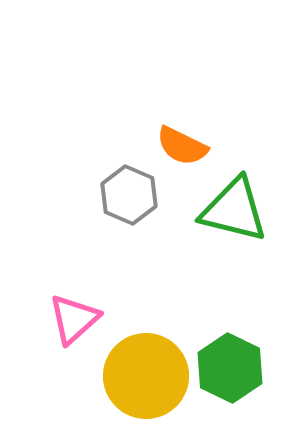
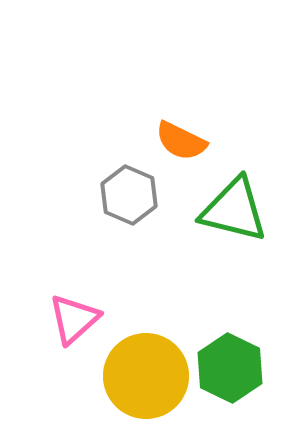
orange semicircle: moved 1 px left, 5 px up
